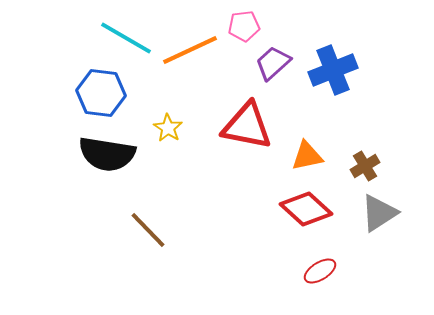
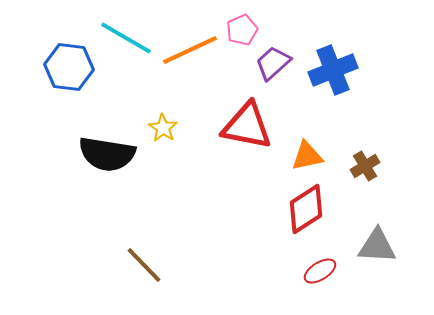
pink pentagon: moved 2 px left, 4 px down; rotated 16 degrees counterclockwise
blue hexagon: moved 32 px left, 26 px up
yellow star: moved 5 px left
red diamond: rotated 75 degrees counterclockwise
gray triangle: moved 2 px left, 33 px down; rotated 36 degrees clockwise
brown line: moved 4 px left, 35 px down
